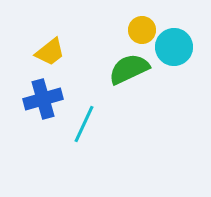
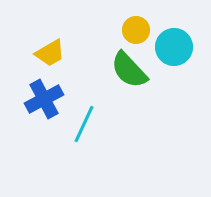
yellow circle: moved 6 px left
yellow trapezoid: moved 1 px down; rotated 8 degrees clockwise
green semicircle: moved 1 px down; rotated 108 degrees counterclockwise
blue cross: moved 1 px right; rotated 12 degrees counterclockwise
